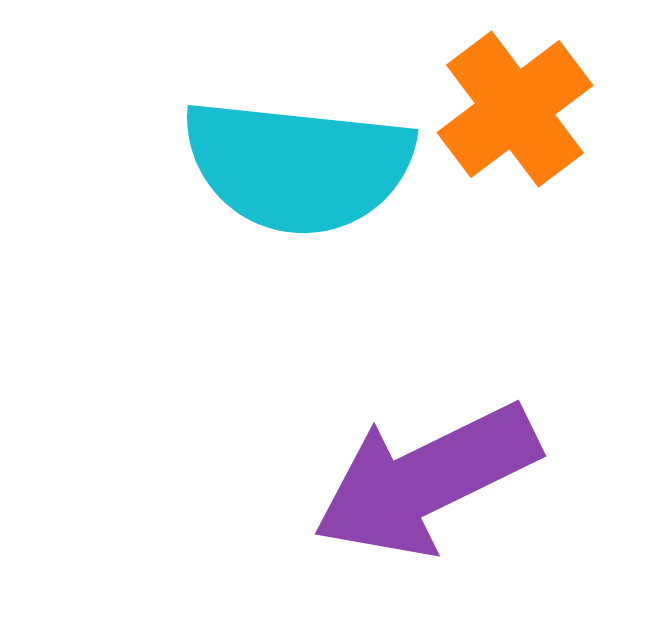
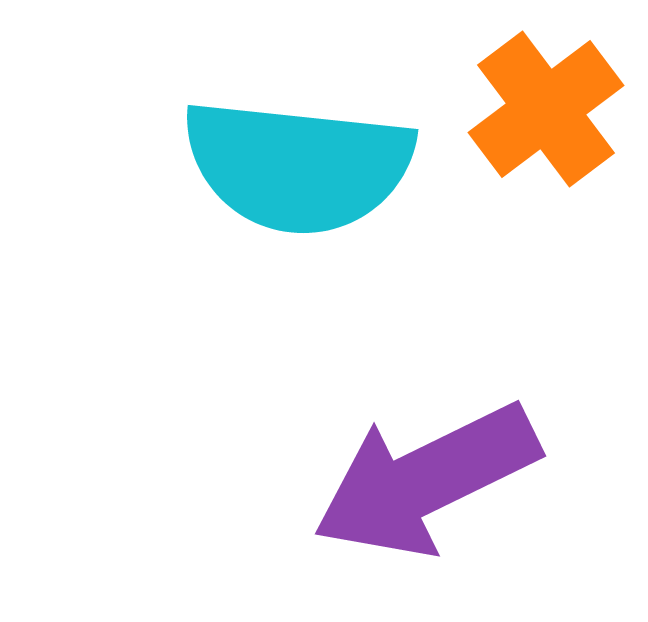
orange cross: moved 31 px right
